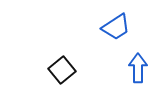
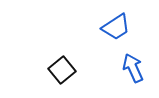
blue arrow: moved 5 px left; rotated 24 degrees counterclockwise
